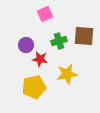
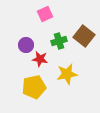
brown square: rotated 35 degrees clockwise
